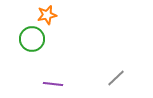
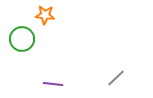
orange star: moved 2 px left; rotated 18 degrees clockwise
green circle: moved 10 px left
